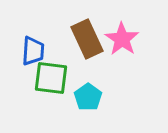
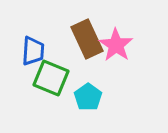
pink star: moved 6 px left, 6 px down
green square: rotated 15 degrees clockwise
